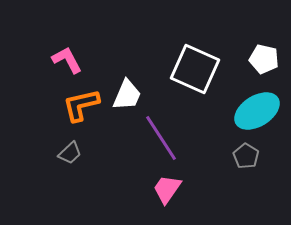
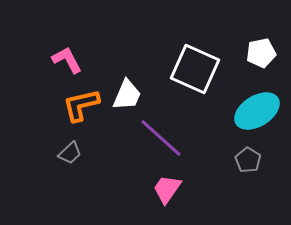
white pentagon: moved 3 px left, 6 px up; rotated 24 degrees counterclockwise
purple line: rotated 15 degrees counterclockwise
gray pentagon: moved 2 px right, 4 px down
